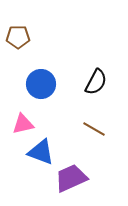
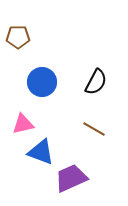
blue circle: moved 1 px right, 2 px up
